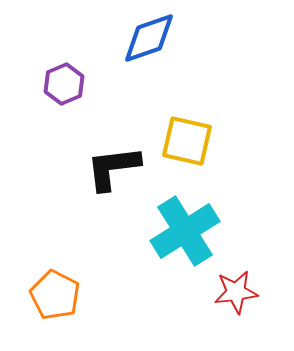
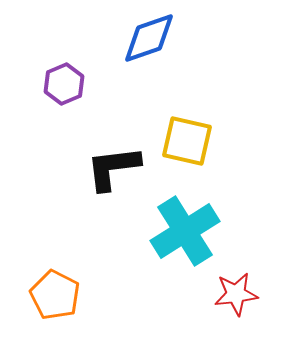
red star: moved 2 px down
